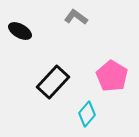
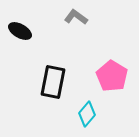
black rectangle: rotated 32 degrees counterclockwise
